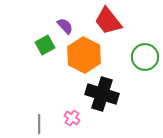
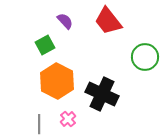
purple semicircle: moved 5 px up
orange hexagon: moved 27 px left, 26 px down
black cross: rotated 8 degrees clockwise
pink cross: moved 4 px left, 1 px down; rotated 14 degrees clockwise
